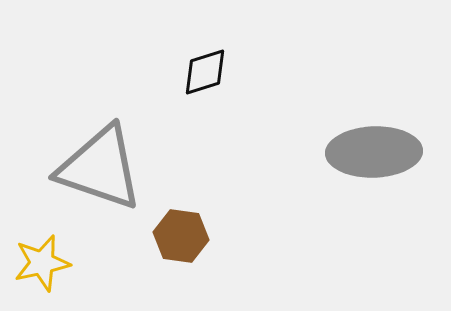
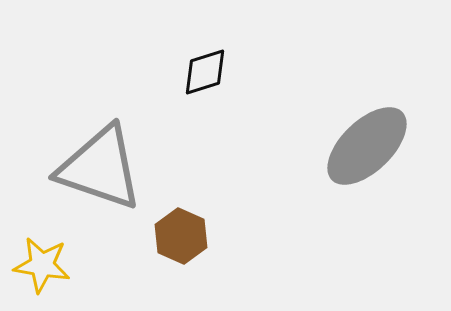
gray ellipse: moved 7 px left, 6 px up; rotated 42 degrees counterclockwise
brown hexagon: rotated 16 degrees clockwise
yellow star: moved 2 px down; rotated 22 degrees clockwise
